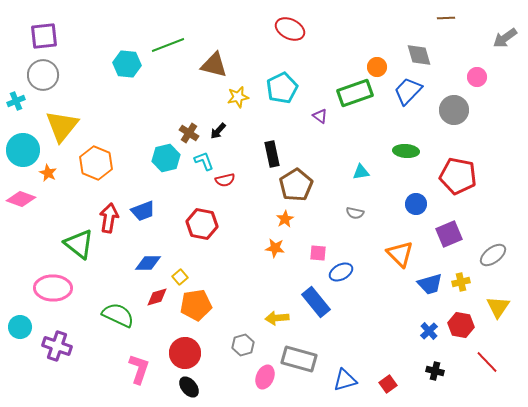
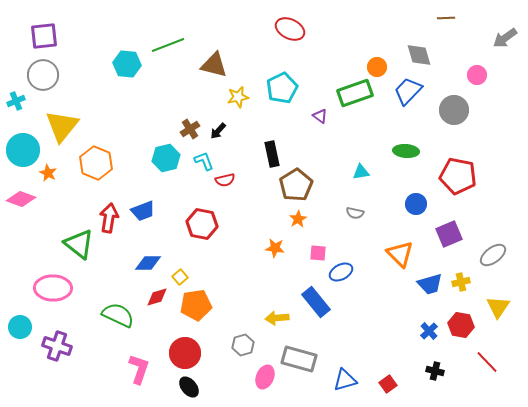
pink circle at (477, 77): moved 2 px up
brown cross at (189, 133): moved 1 px right, 4 px up; rotated 24 degrees clockwise
orange star at (285, 219): moved 13 px right
